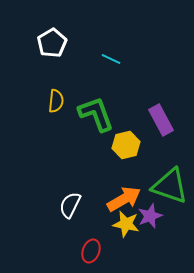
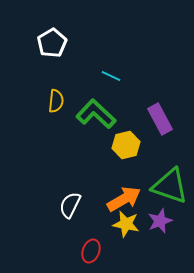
cyan line: moved 17 px down
green L-shape: rotated 27 degrees counterclockwise
purple rectangle: moved 1 px left, 1 px up
purple star: moved 10 px right, 5 px down
